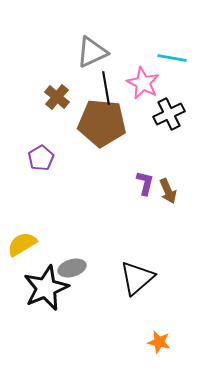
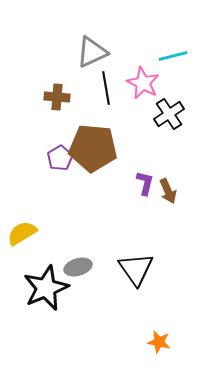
cyan line: moved 1 px right, 2 px up; rotated 24 degrees counterclockwise
brown cross: rotated 35 degrees counterclockwise
black cross: rotated 8 degrees counterclockwise
brown pentagon: moved 9 px left, 25 px down
purple pentagon: moved 19 px right
yellow semicircle: moved 11 px up
gray ellipse: moved 6 px right, 1 px up
black triangle: moved 1 px left, 9 px up; rotated 24 degrees counterclockwise
